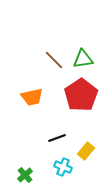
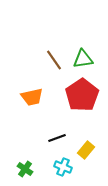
brown line: rotated 10 degrees clockwise
red pentagon: moved 1 px right
yellow rectangle: moved 1 px up
green cross: moved 6 px up; rotated 14 degrees counterclockwise
